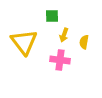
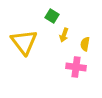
green square: rotated 32 degrees clockwise
yellow semicircle: moved 1 px right, 2 px down
pink cross: moved 16 px right, 7 px down
